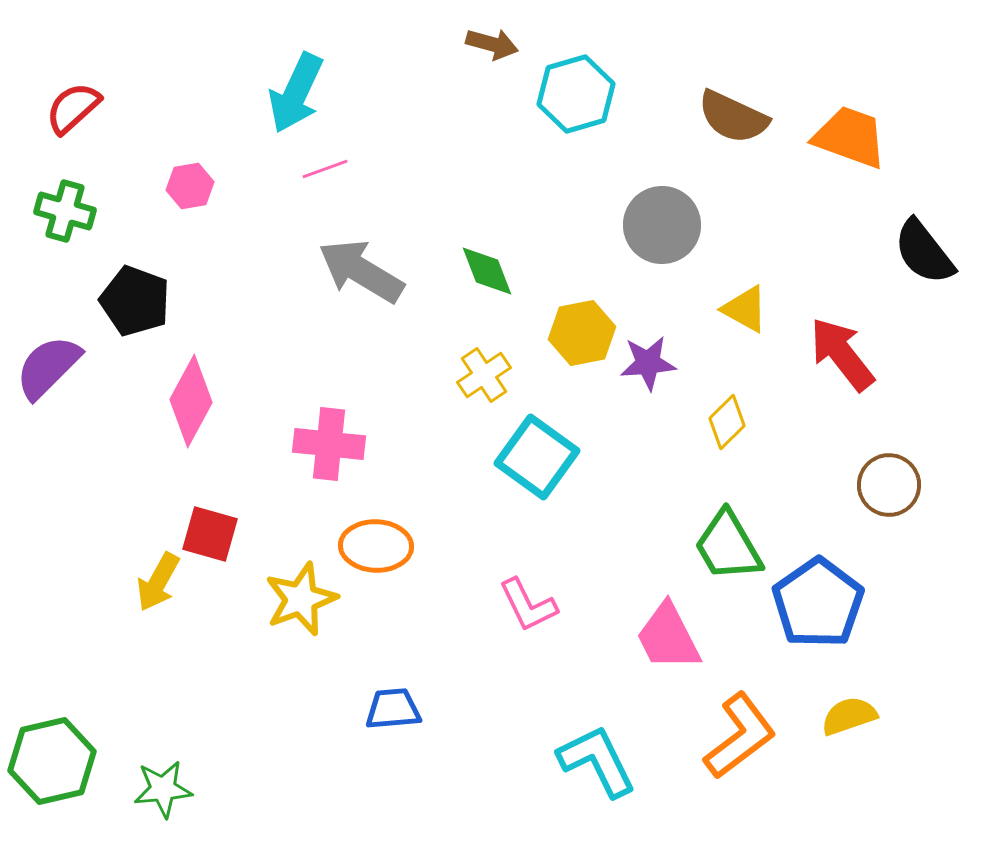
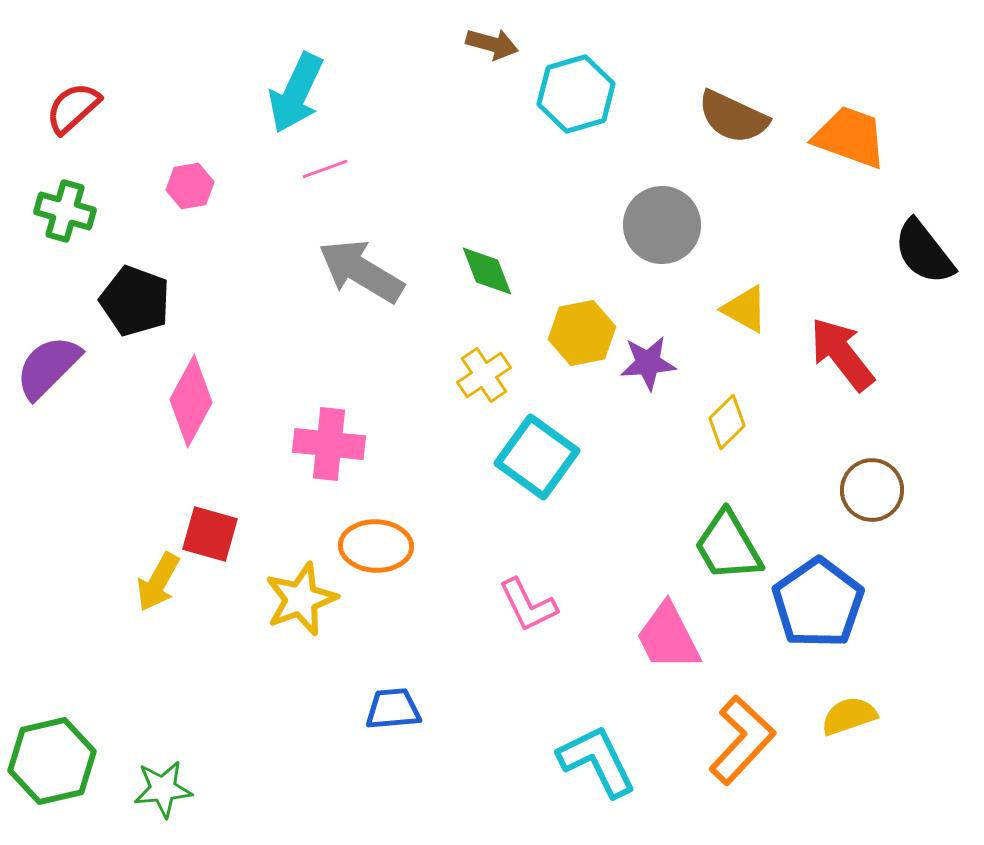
brown circle: moved 17 px left, 5 px down
orange L-shape: moved 2 px right, 4 px down; rotated 10 degrees counterclockwise
